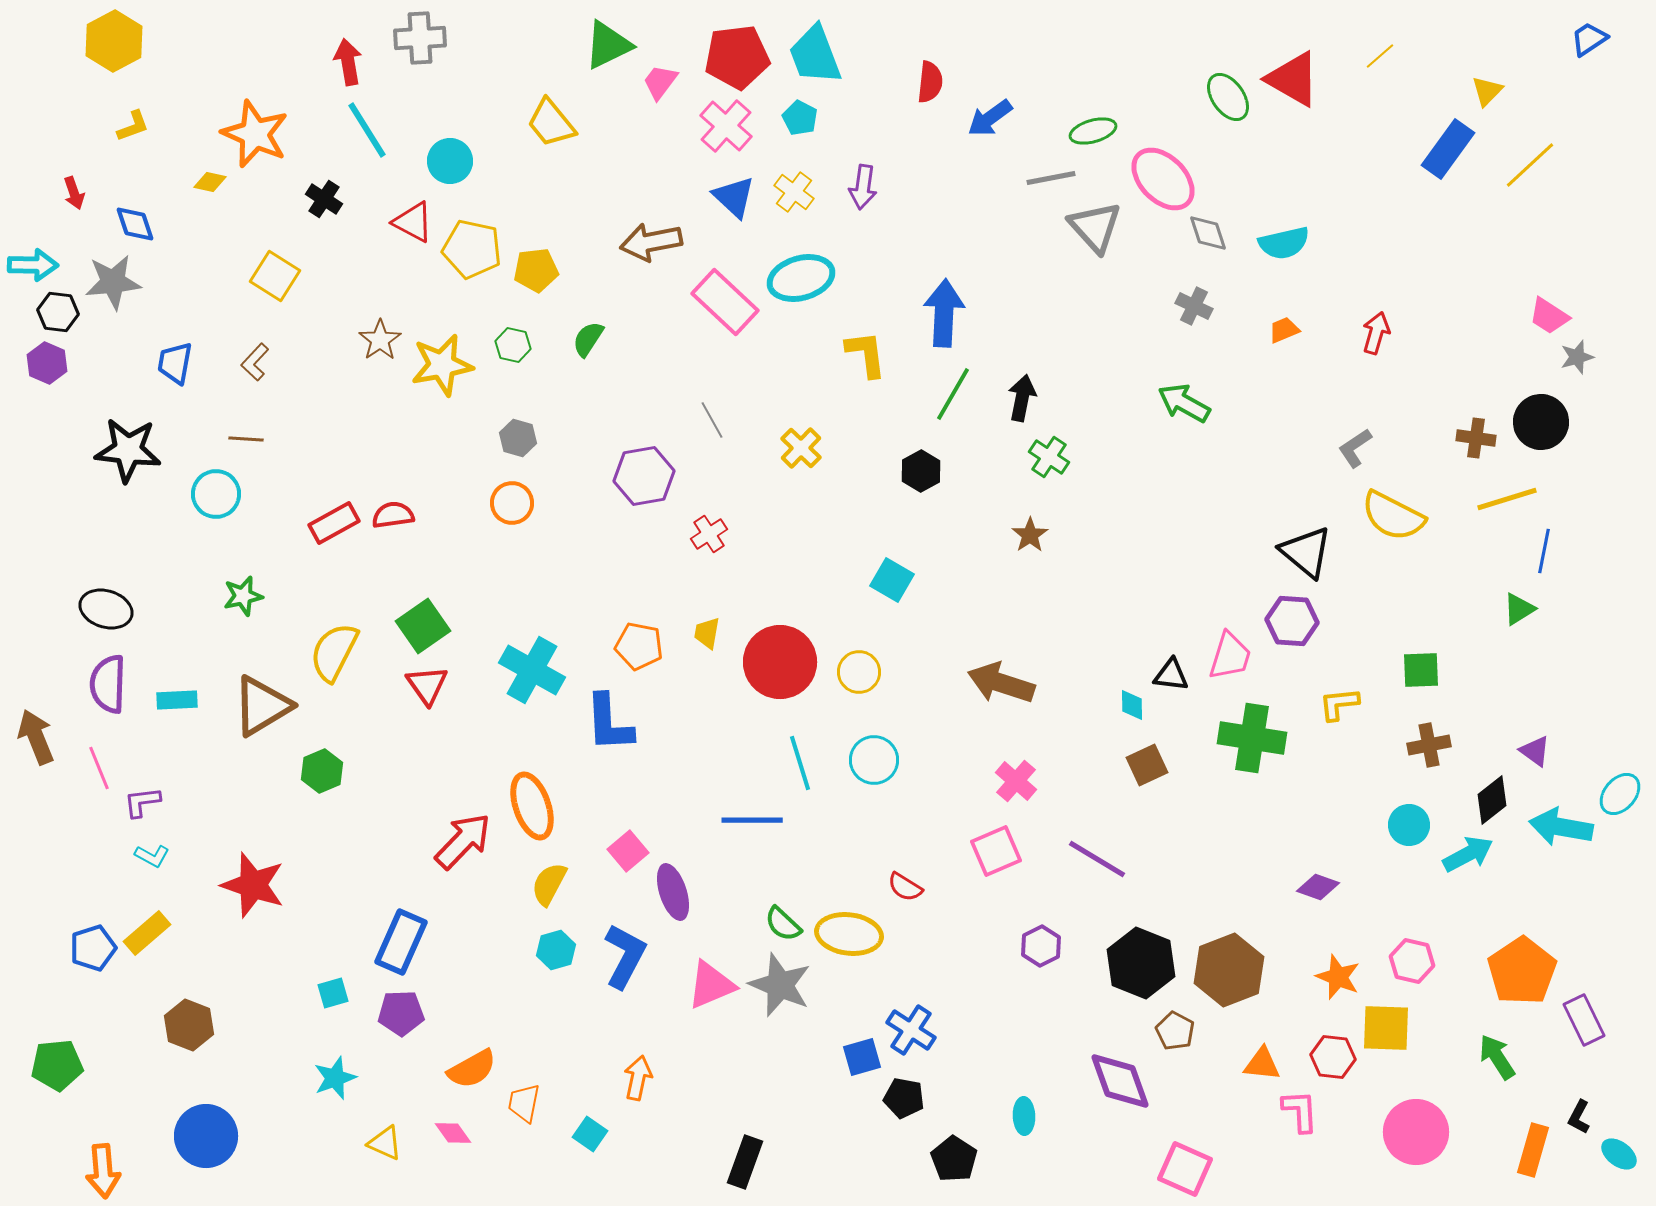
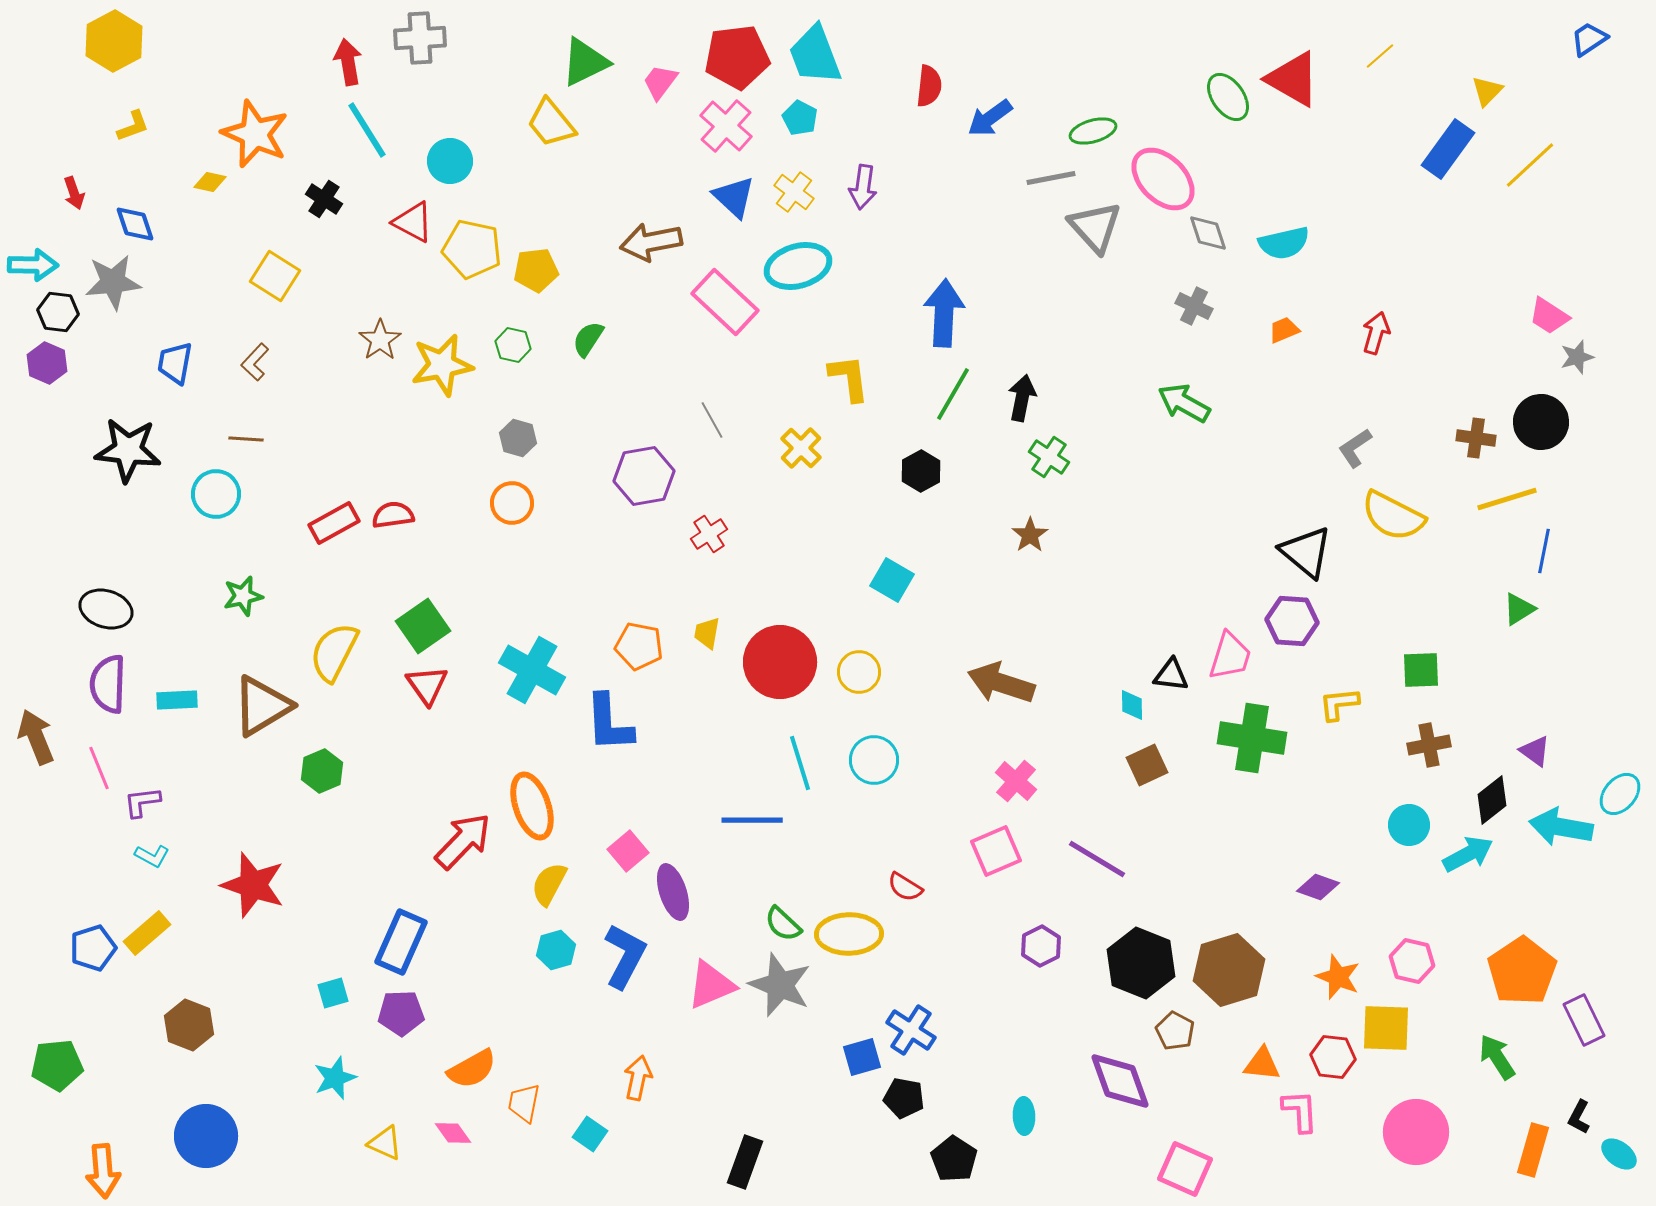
green triangle at (608, 45): moved 23 px left, 17 px down
red semicircle at (930, 82): moved 1 px left, 4 px down
cyan ellipse at (801, 278): moved 3 px left, 12 px up
yellow L-shape at (866, 354): moved 17 px left, 24 px down
yellow ellipse at (849, 934): rotated 8 degrees counterclockwise
brown hexagon at (1229, 970): rotated 4 degrees clockwise
